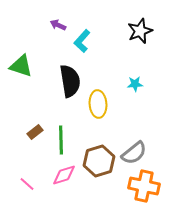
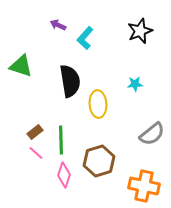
cyan L-shape: moved 3 px right, 3 px up
gray semicircle: moved 18 px right, 19 px up
pink diamond: rotated 55 degrees counterclockwise
pink line: moved 9 px right, 31 px up
